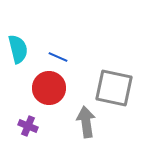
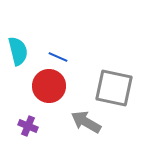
cyan semicircle: moved 2 px down
red circle: moved 2 px up
gray arrow: rotated 52 degrees counterclockwise
